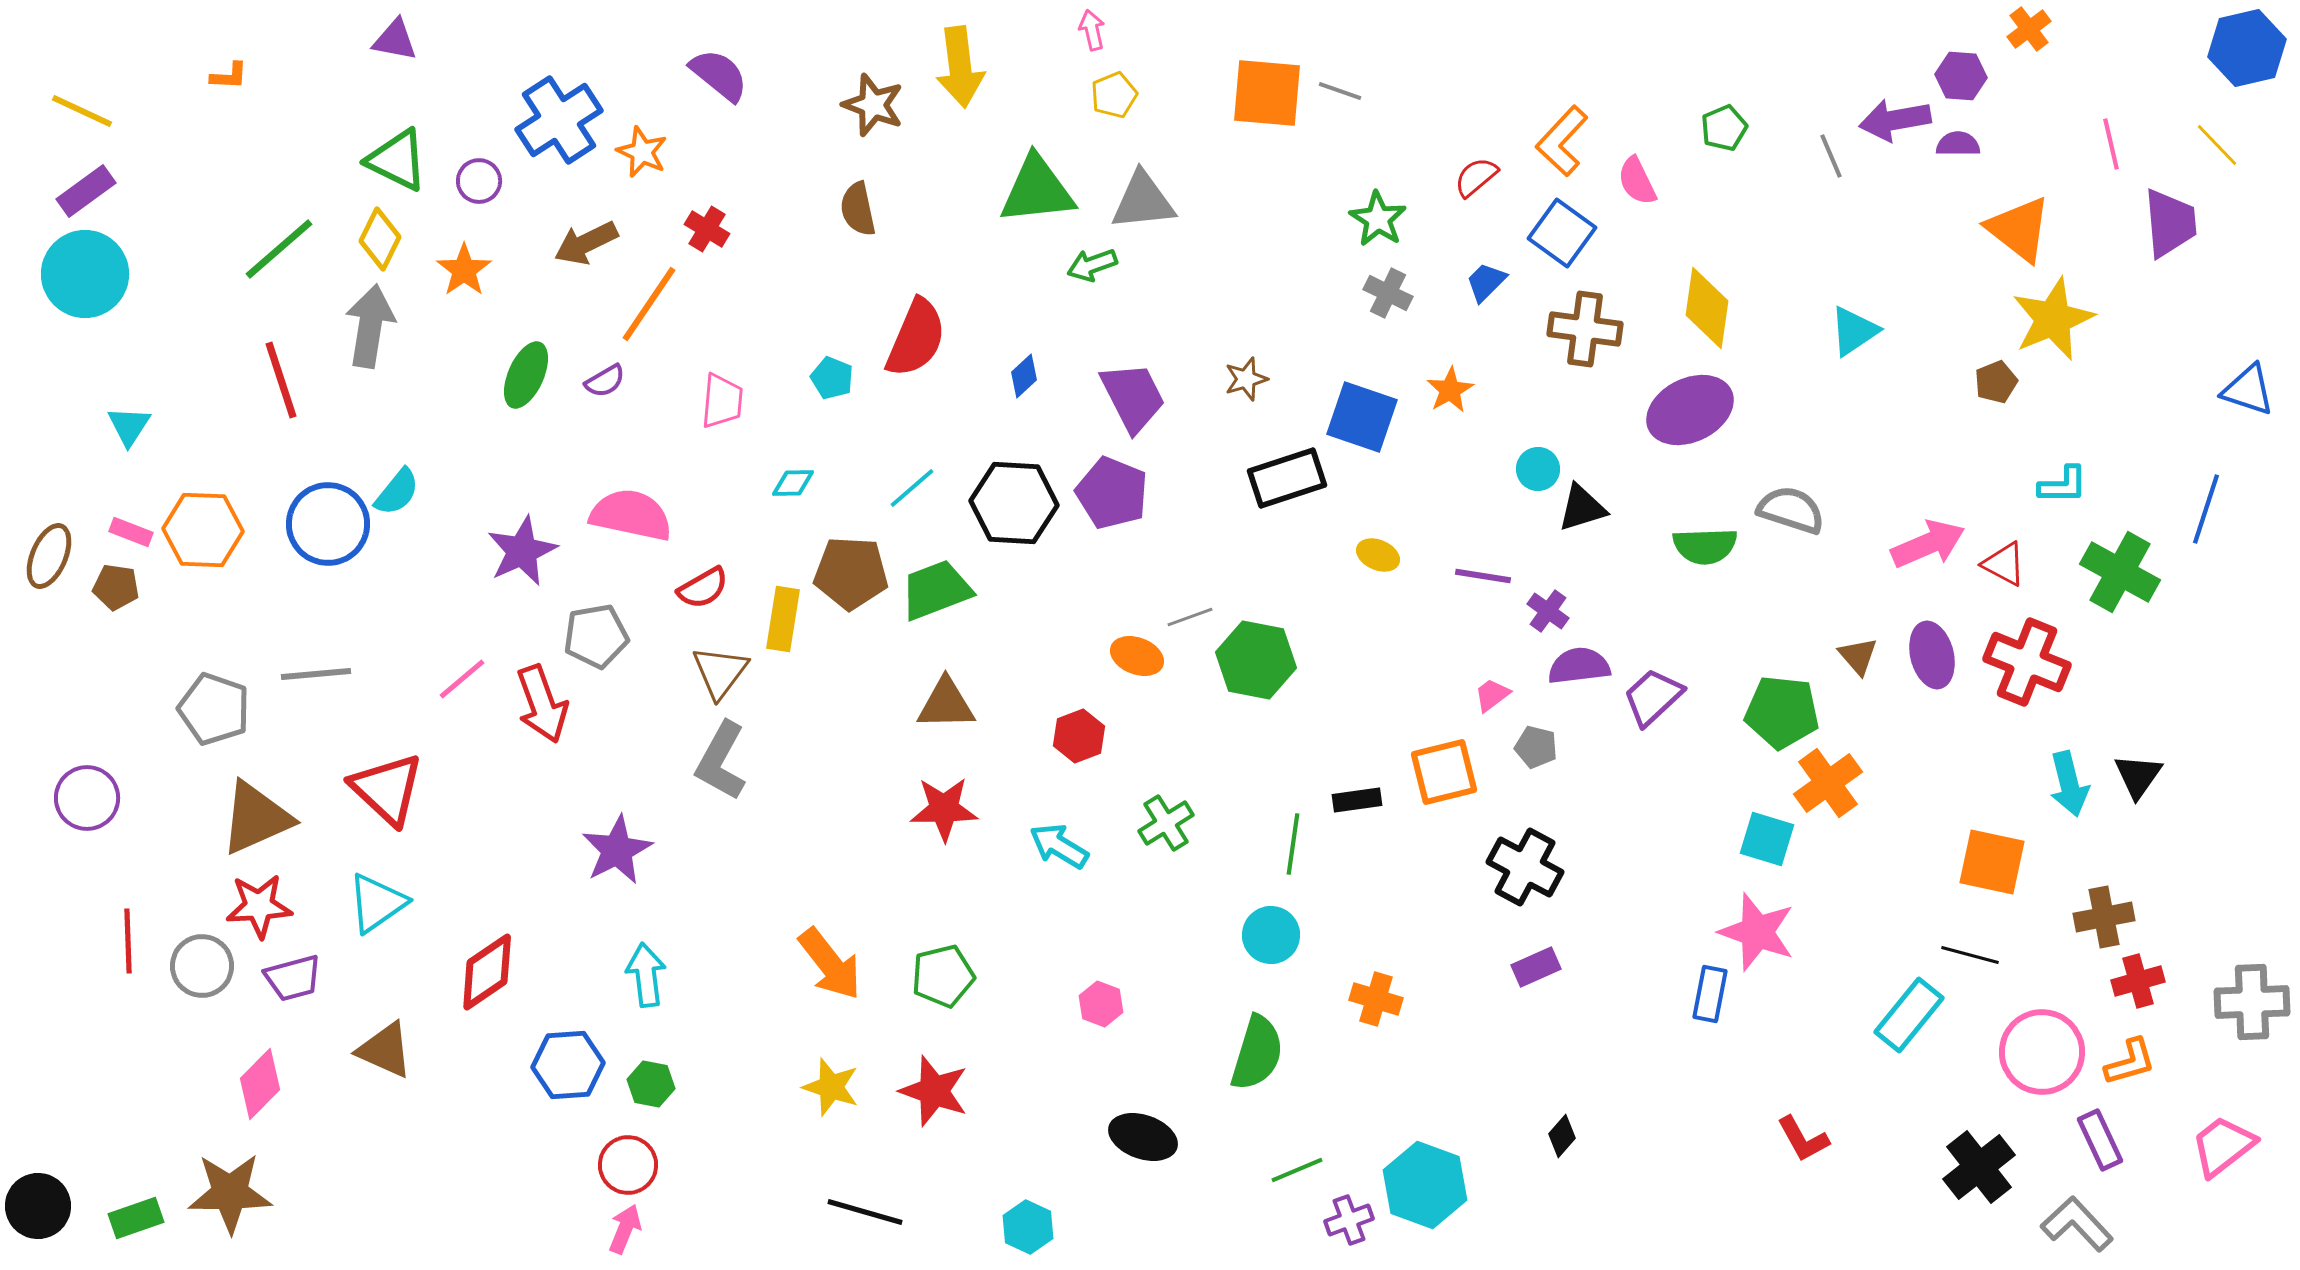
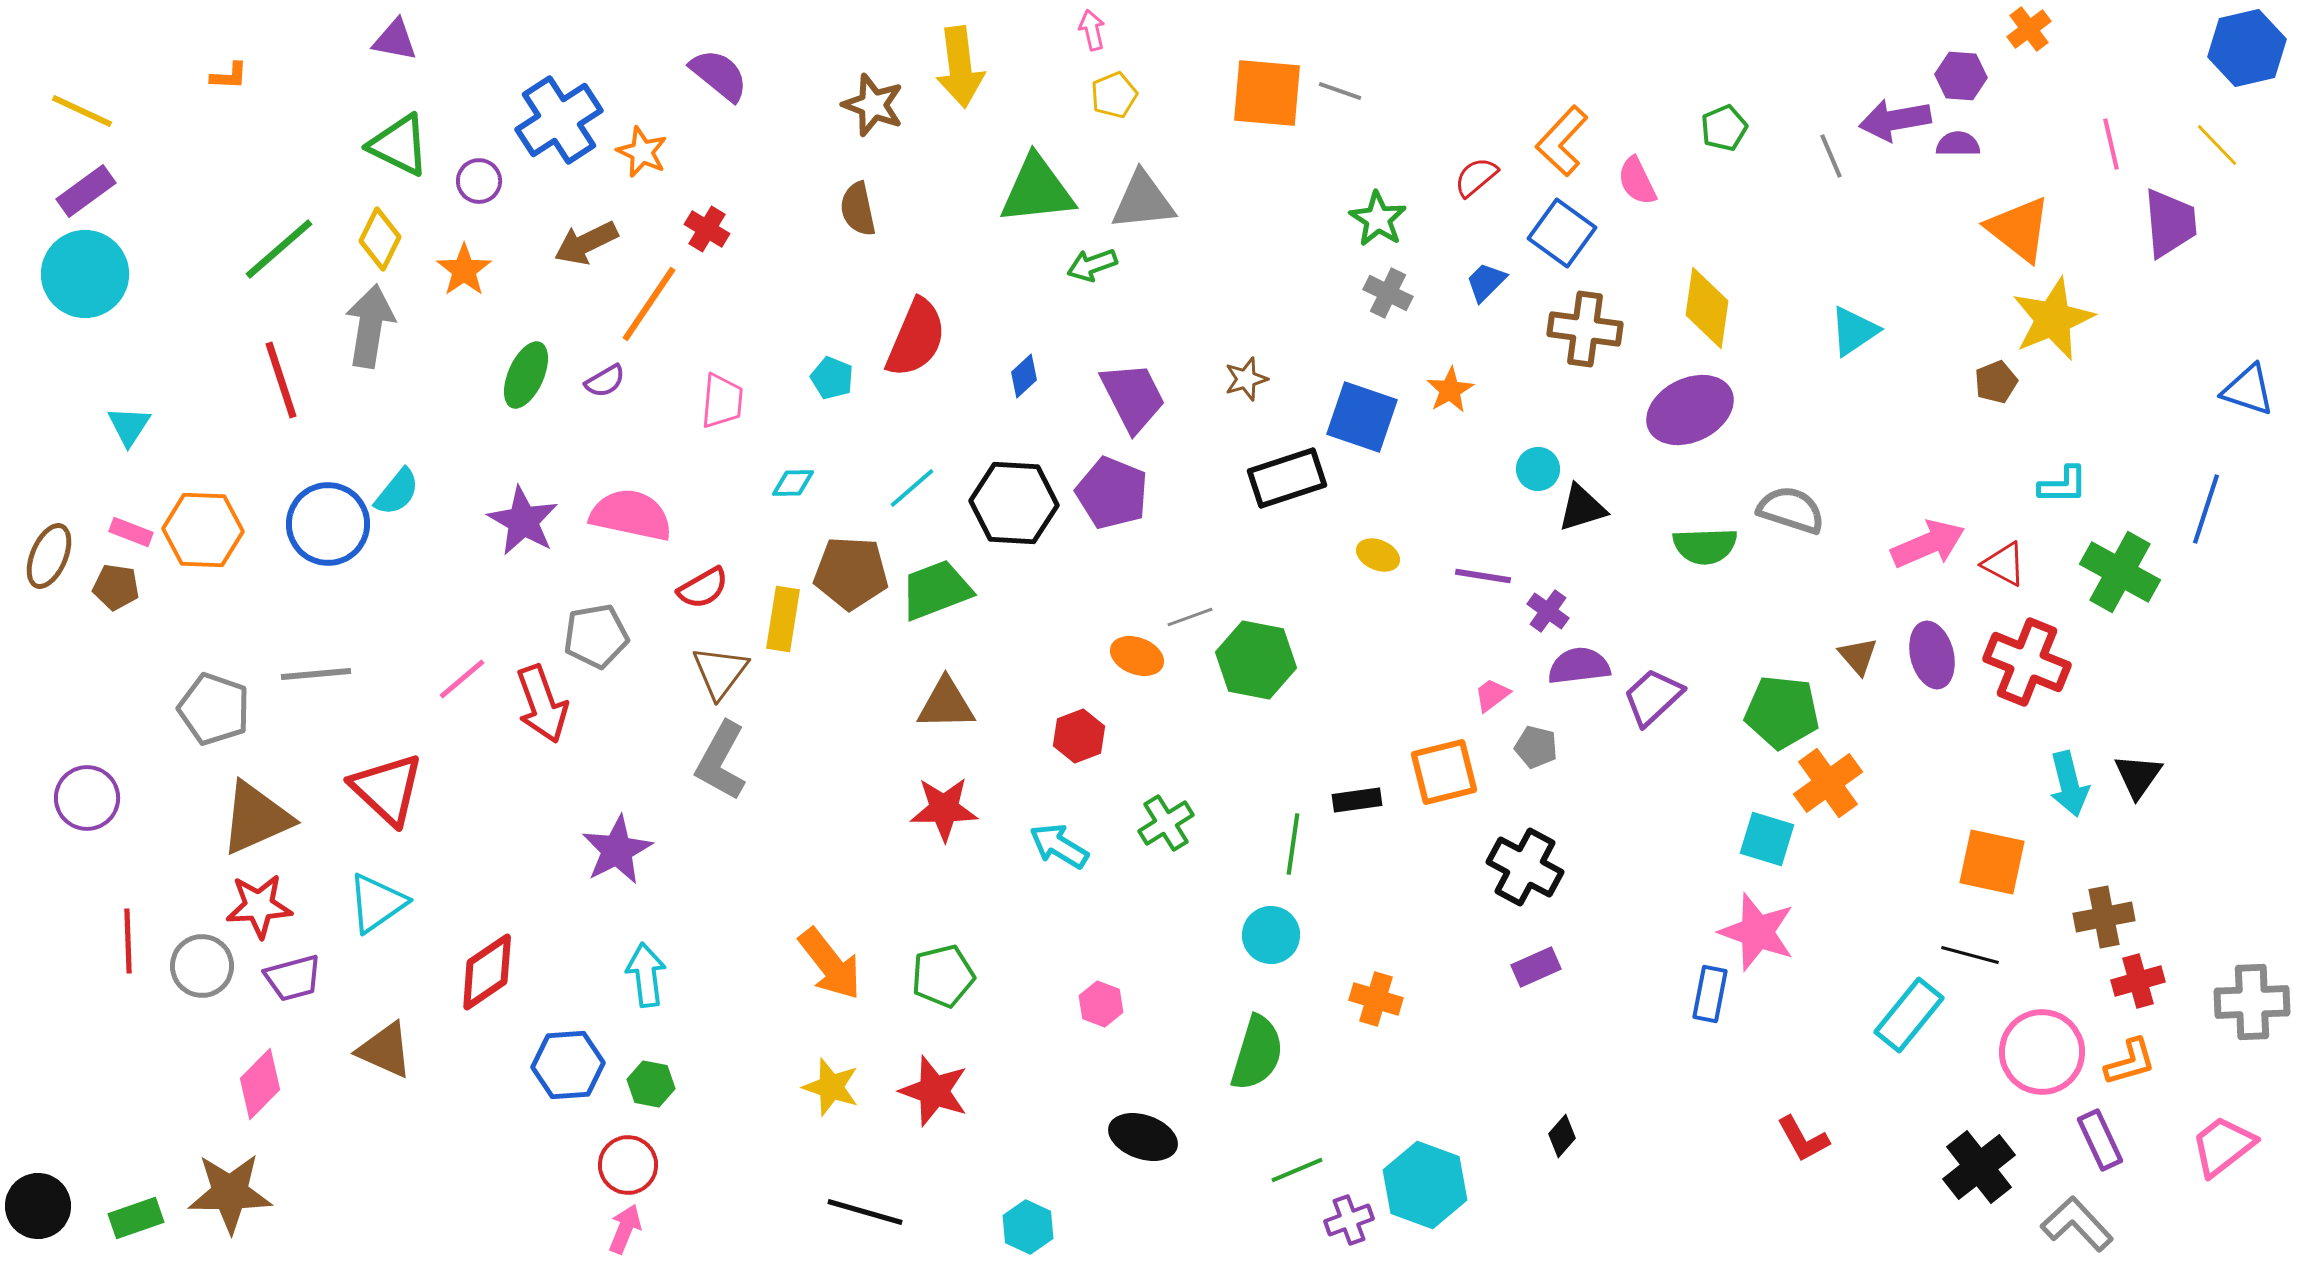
green triangle at (397, 160): moved 2 px right, 15 px up
purple star at (522, 551): moved 1 px right, 30 px up; rotated 18 degrees counterclockwise
